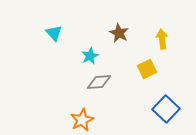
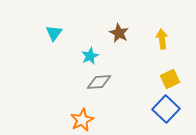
cyan triangle: rotated 18 degrees clockwise
yellow square: moved 23 px right, 10 px down
